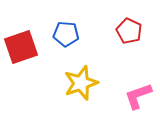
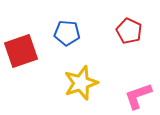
blue pentagon: moved 1 px right, 1 px up
red square: moved 4 px down
